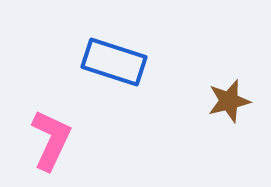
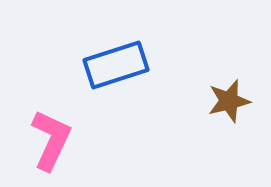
blue rectangle: moved 2 px right, 3 px down; rotated 36 degrees counterclockwise
